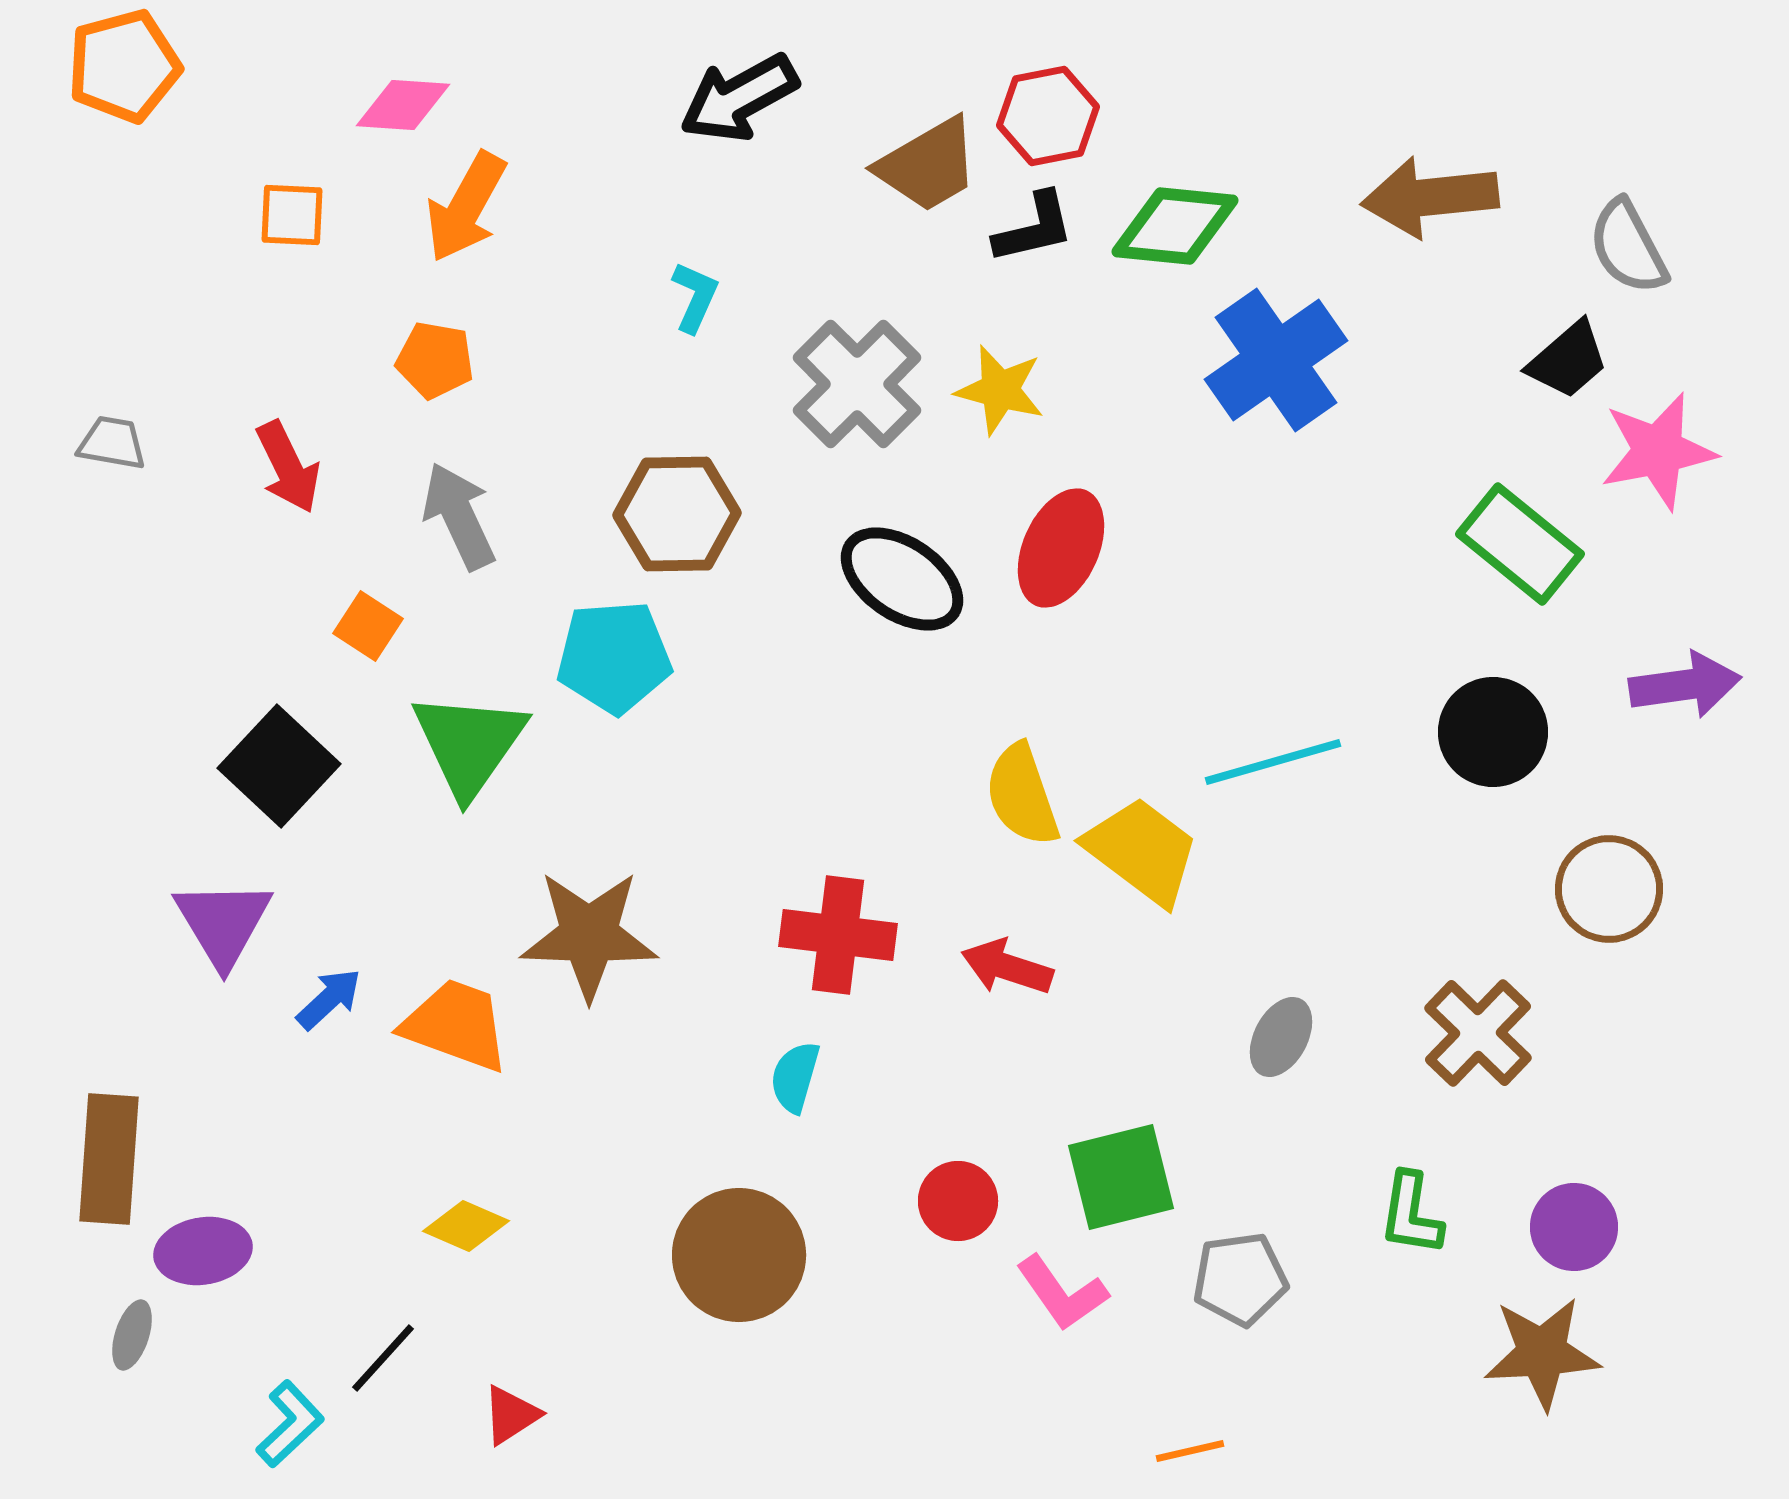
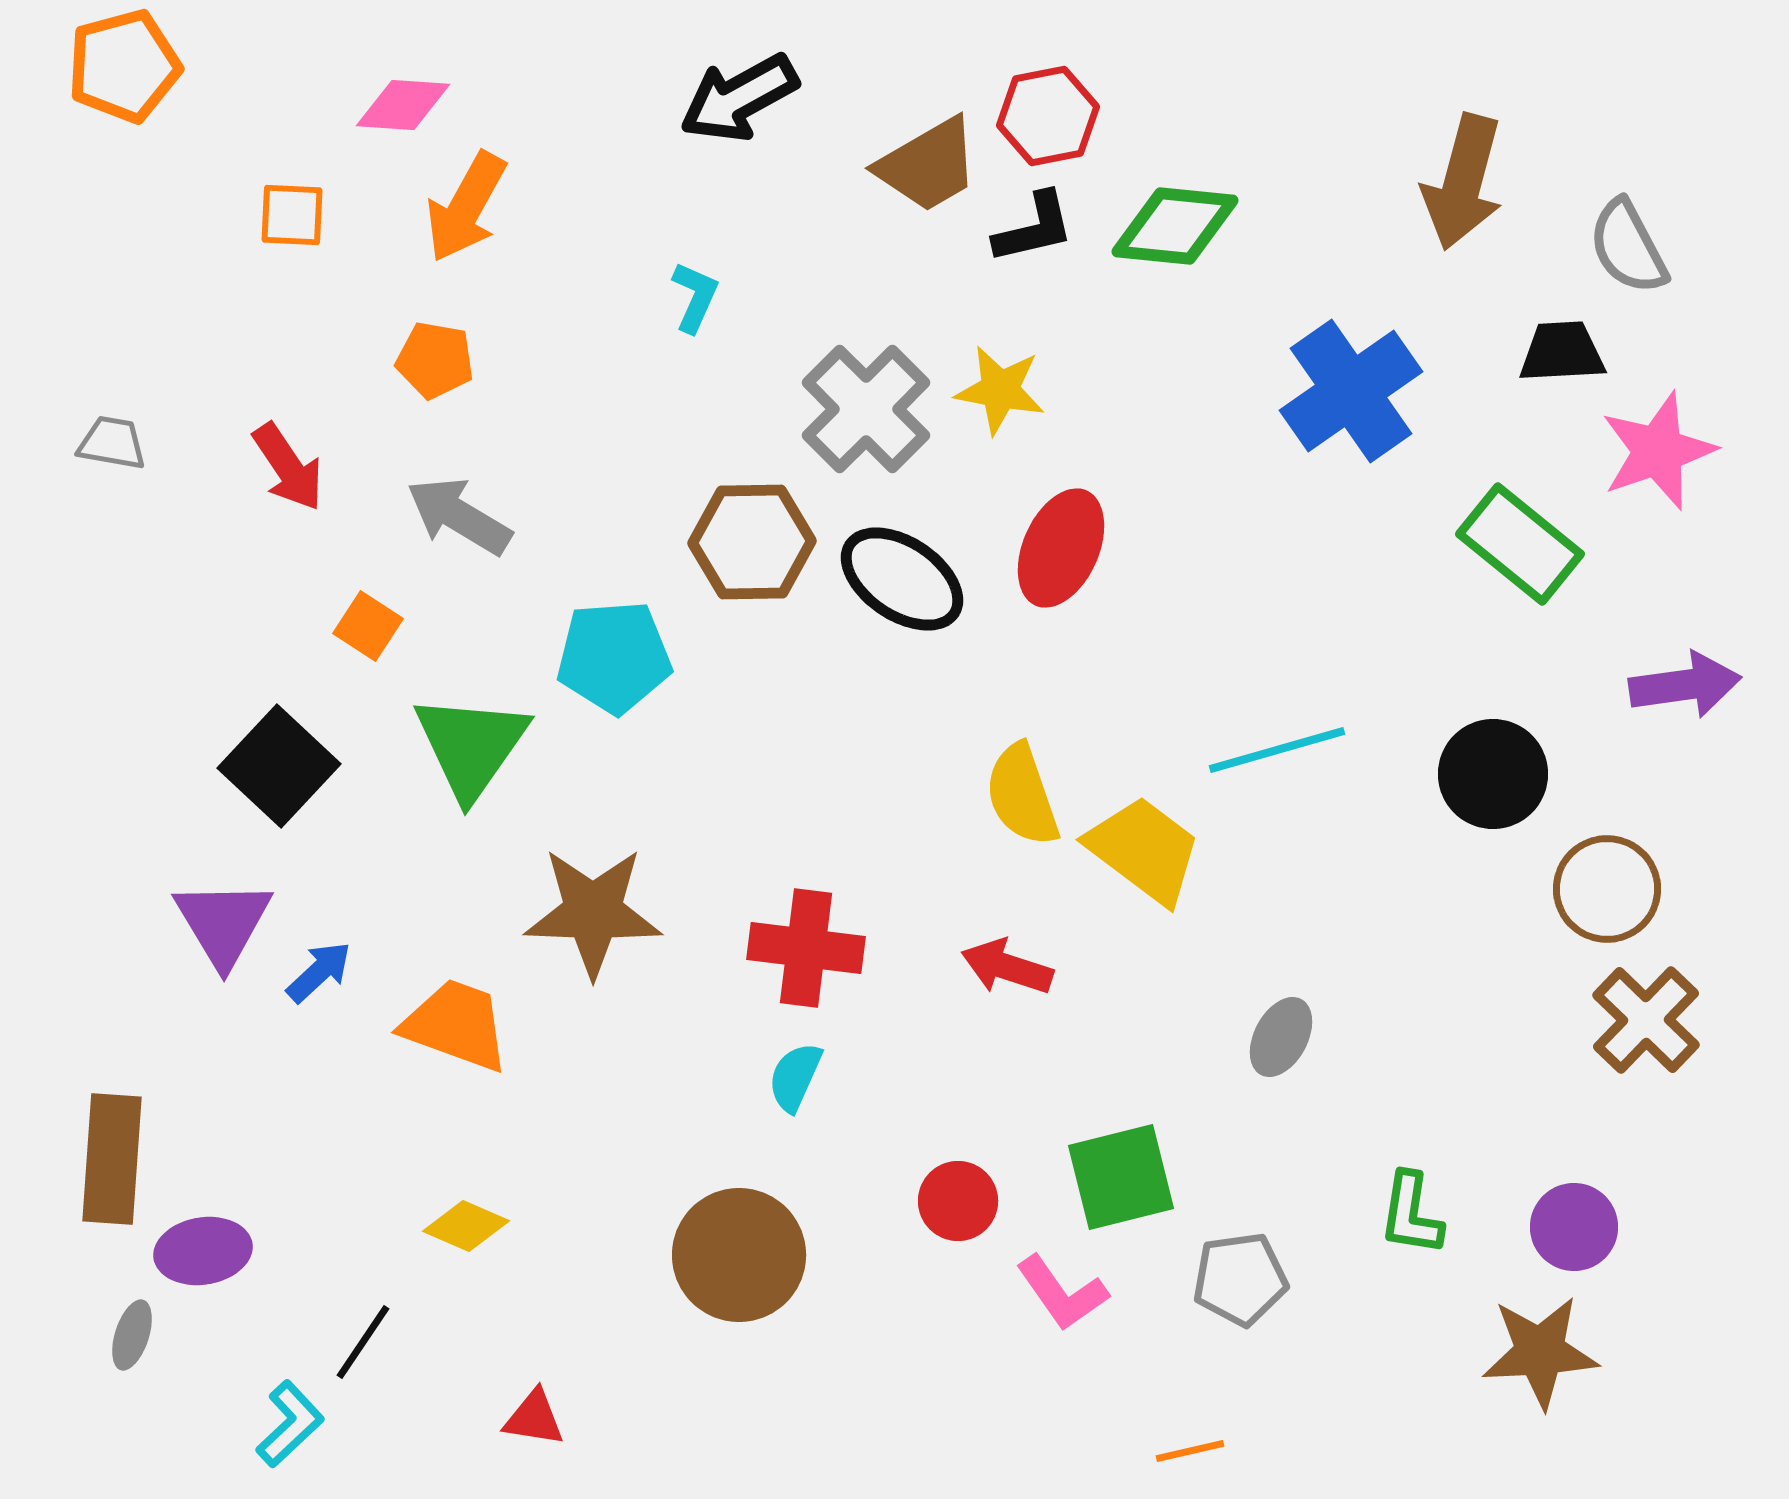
brown arrow at (1430, 197): moved 33 px right, 15 px up; rotated 69 degrees counterclockwise
blue cross at (1276, 360): moved 75 px right, 31 px down
black trapezoid at (1568, 360): moved 6 px left, 8 px up; rotated 142 degrees counterclockwise
gray cross at (857, 384): moved 9 px right, 25 px down
yellow star at (1000, 390): rotated 4 degrees counterclockwise
pink star at (1658, 451): rotated 8 degrees counterclockwise
red arrow at (288, 467): rotated 8 degrees counterclockwise
brown hexagon at (677, 514): moved 75 px right, 28 px down
gray arrow at (459, 516): rotated 34 degrees counterclockwise
black circle at (1493, 732): moved 42 px down
green triangle at (469, 744): moved 2 px right, 2 px down
cyan line at (1273, 762): moved 4 px right, 12 px up
yellow trapezoid at (1142, 851): moved 2 px right, 1 px up
brown circle at (1609, 889): moved 2 px left
brown star at (589, 935): moved 4 px right, 23 px up
red cross at (838, 935): moved 32 px left, 13 px down
blue arrow at (329, 999): moved 10 px left, 27 px up
brown cross at (1478, 1033): moved 168 px right, 13 px up
cyan semicircle at (795, 1077): rotated 8 degrees clockwise
brown rectangle at (109, 1159): moved 3 px right
brown star at (1542, 1353): moved 2 px left, 1 px up
black line at (383, 1358): moved 20 px left, 16 px up; rotated 8 degrees counterclockwise
red triangle at (511, 1415): moved 23 px right, 3 px down; rotated 42 degrees clockwise
